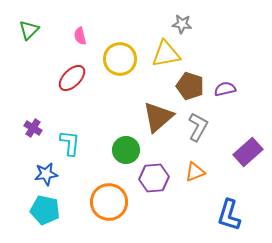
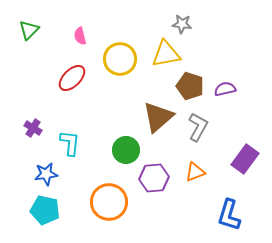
purple rectangle: moved 3 px left, 7 px down; rotated 12 degrees counterclockwise
